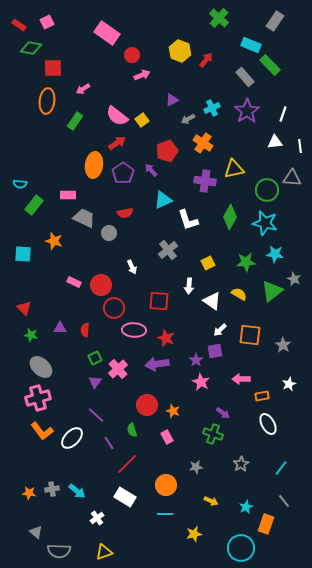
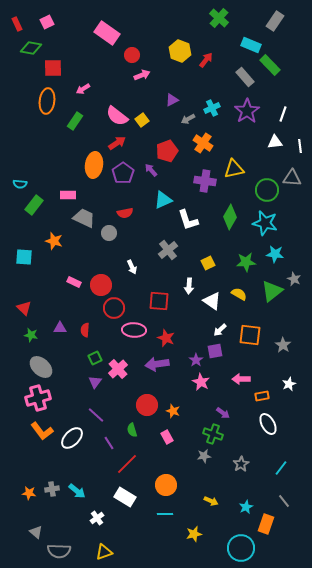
red rectangle at (19, 25): moved 2 px left, 1 px up; rotated 32 degrees clockwise
cyan square at (23, 254): moved 1 px right, 3 px down
gray star at (196, 467): moved 8 px right, 11 px up
